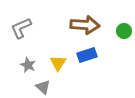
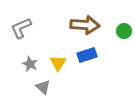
gray star: moved 2 px right, 1 px up
